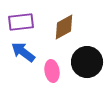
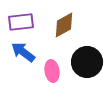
brown diamond: moved 2 px up
